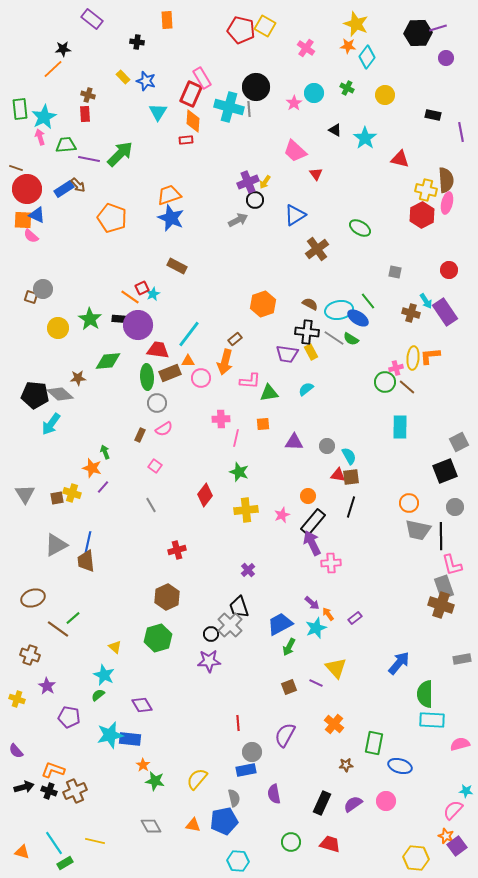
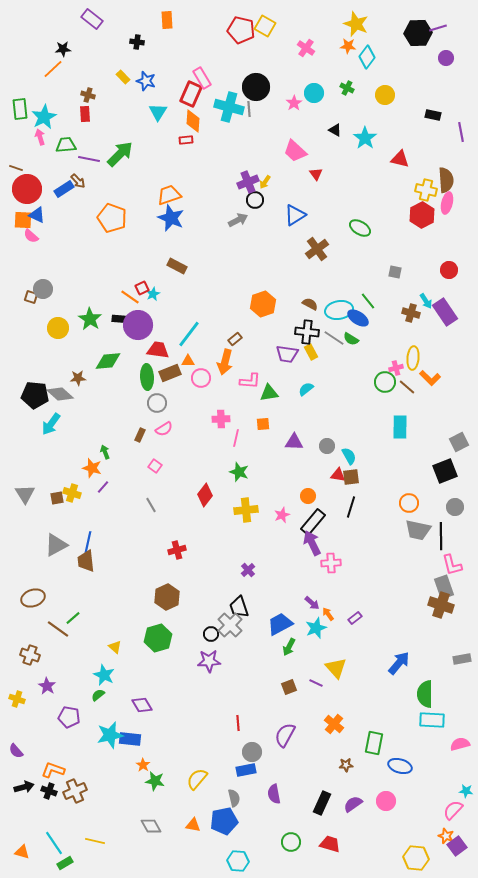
brown arrow at (78, 185): moved 4 px up
orange L-shape at (430, 356): moved 22 px down; rotated 130 degrees counterclockwise
